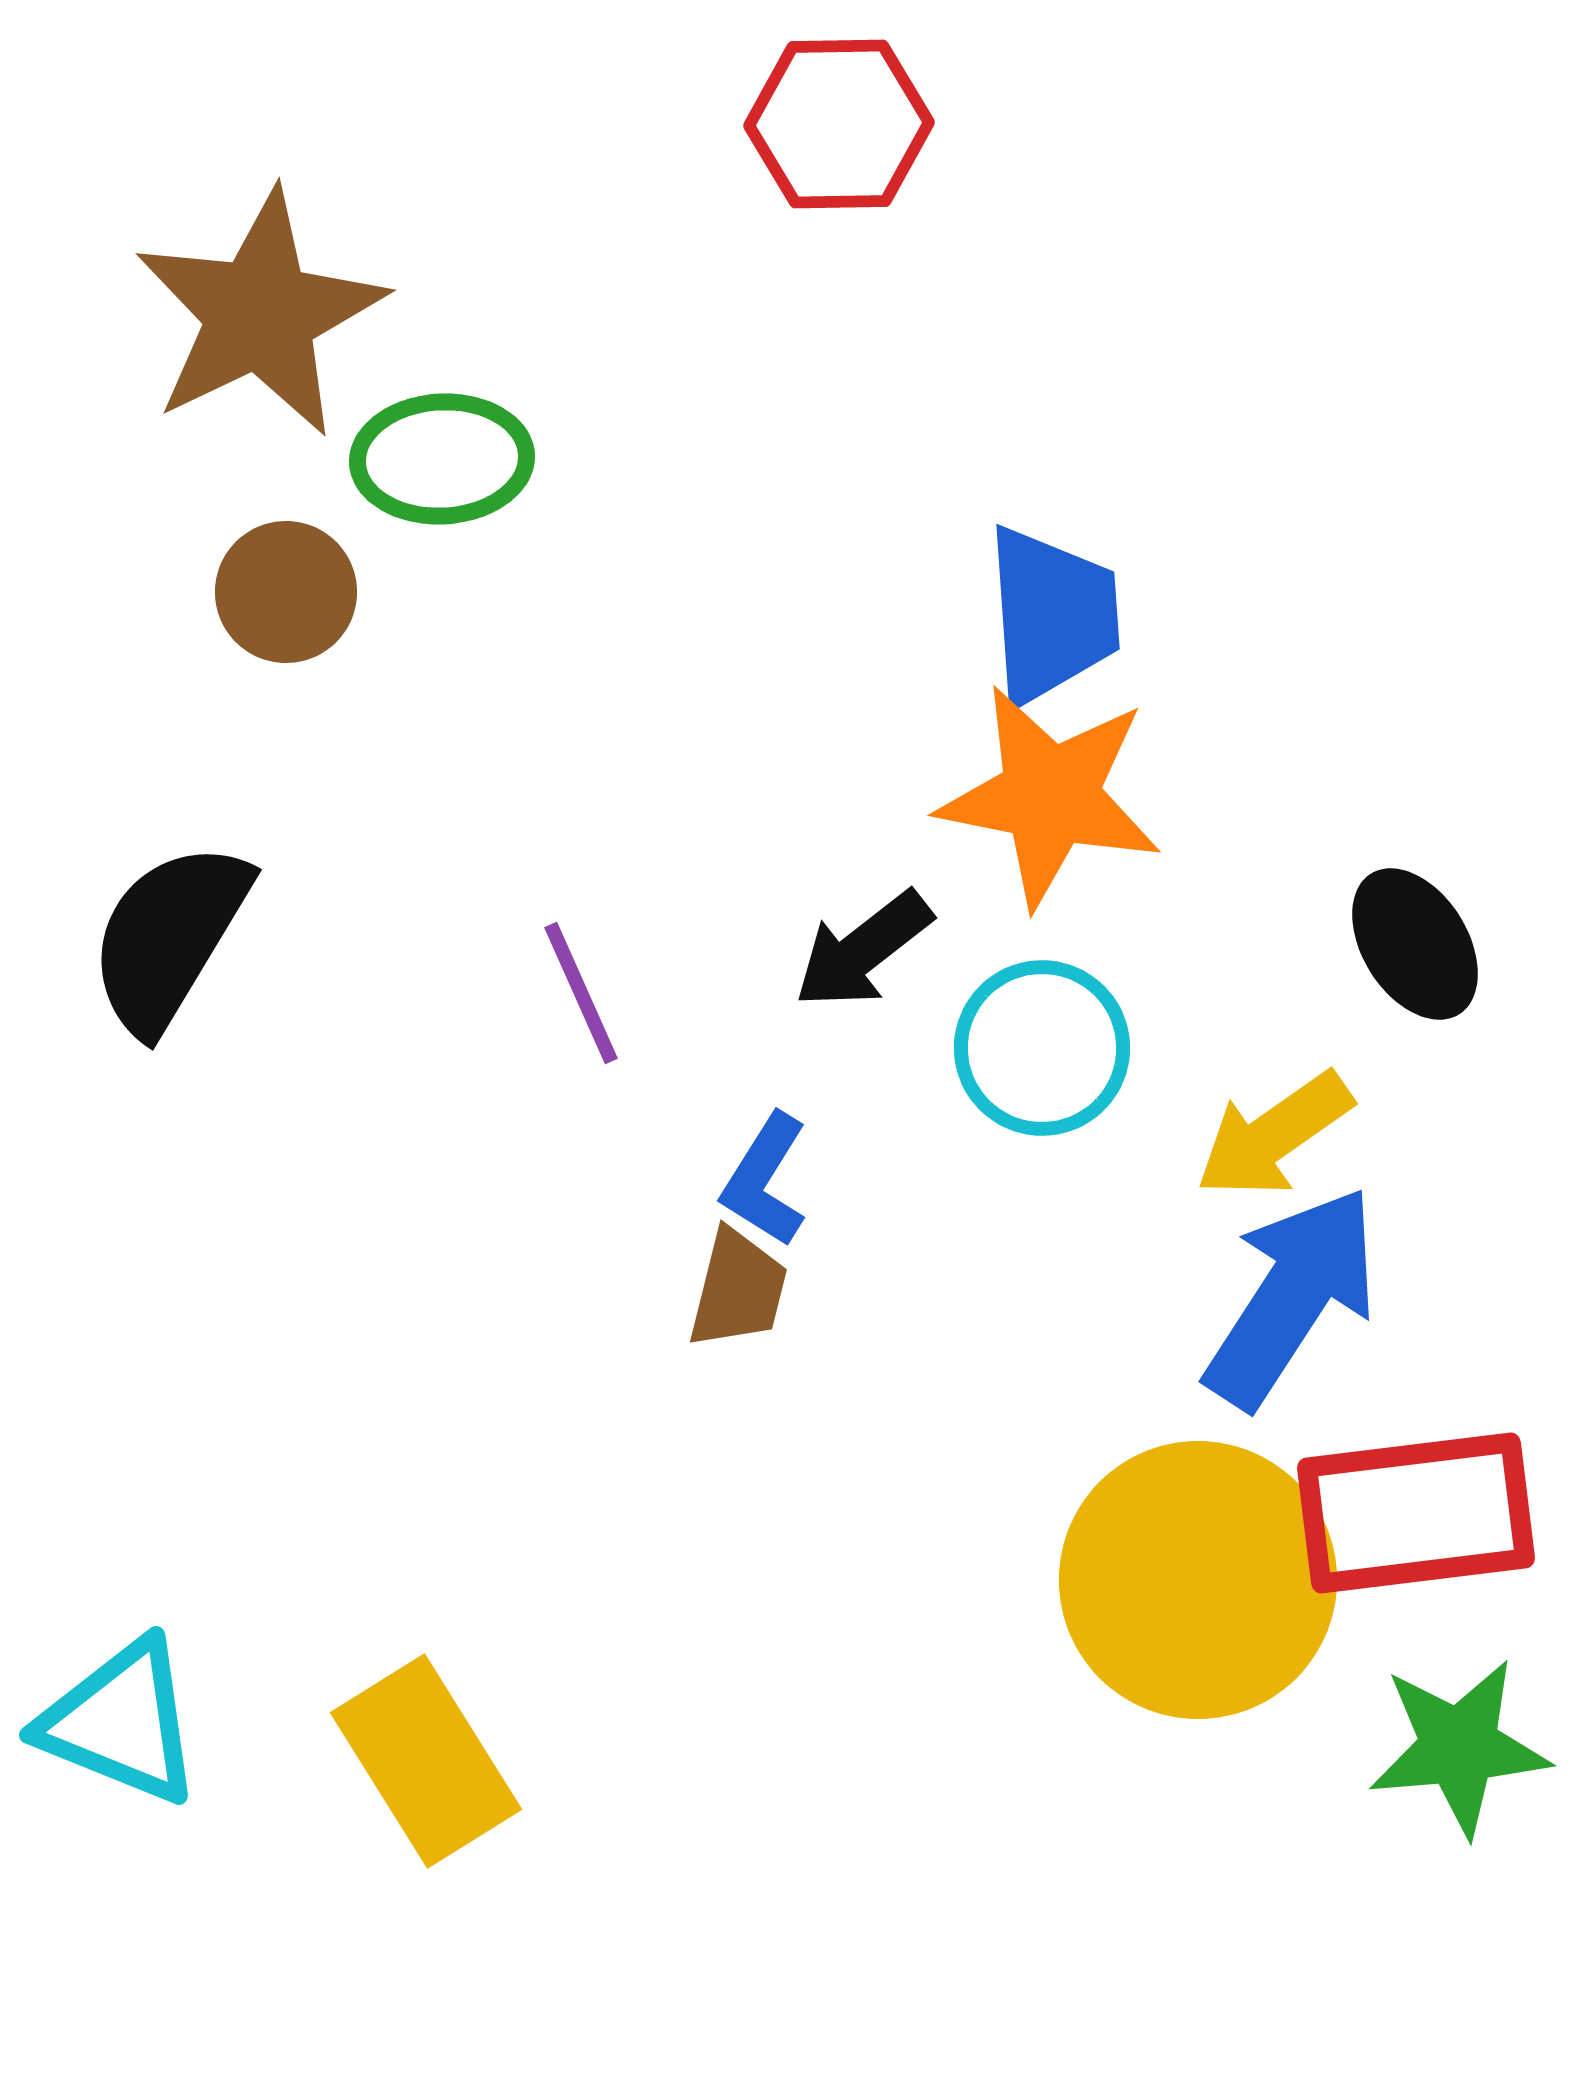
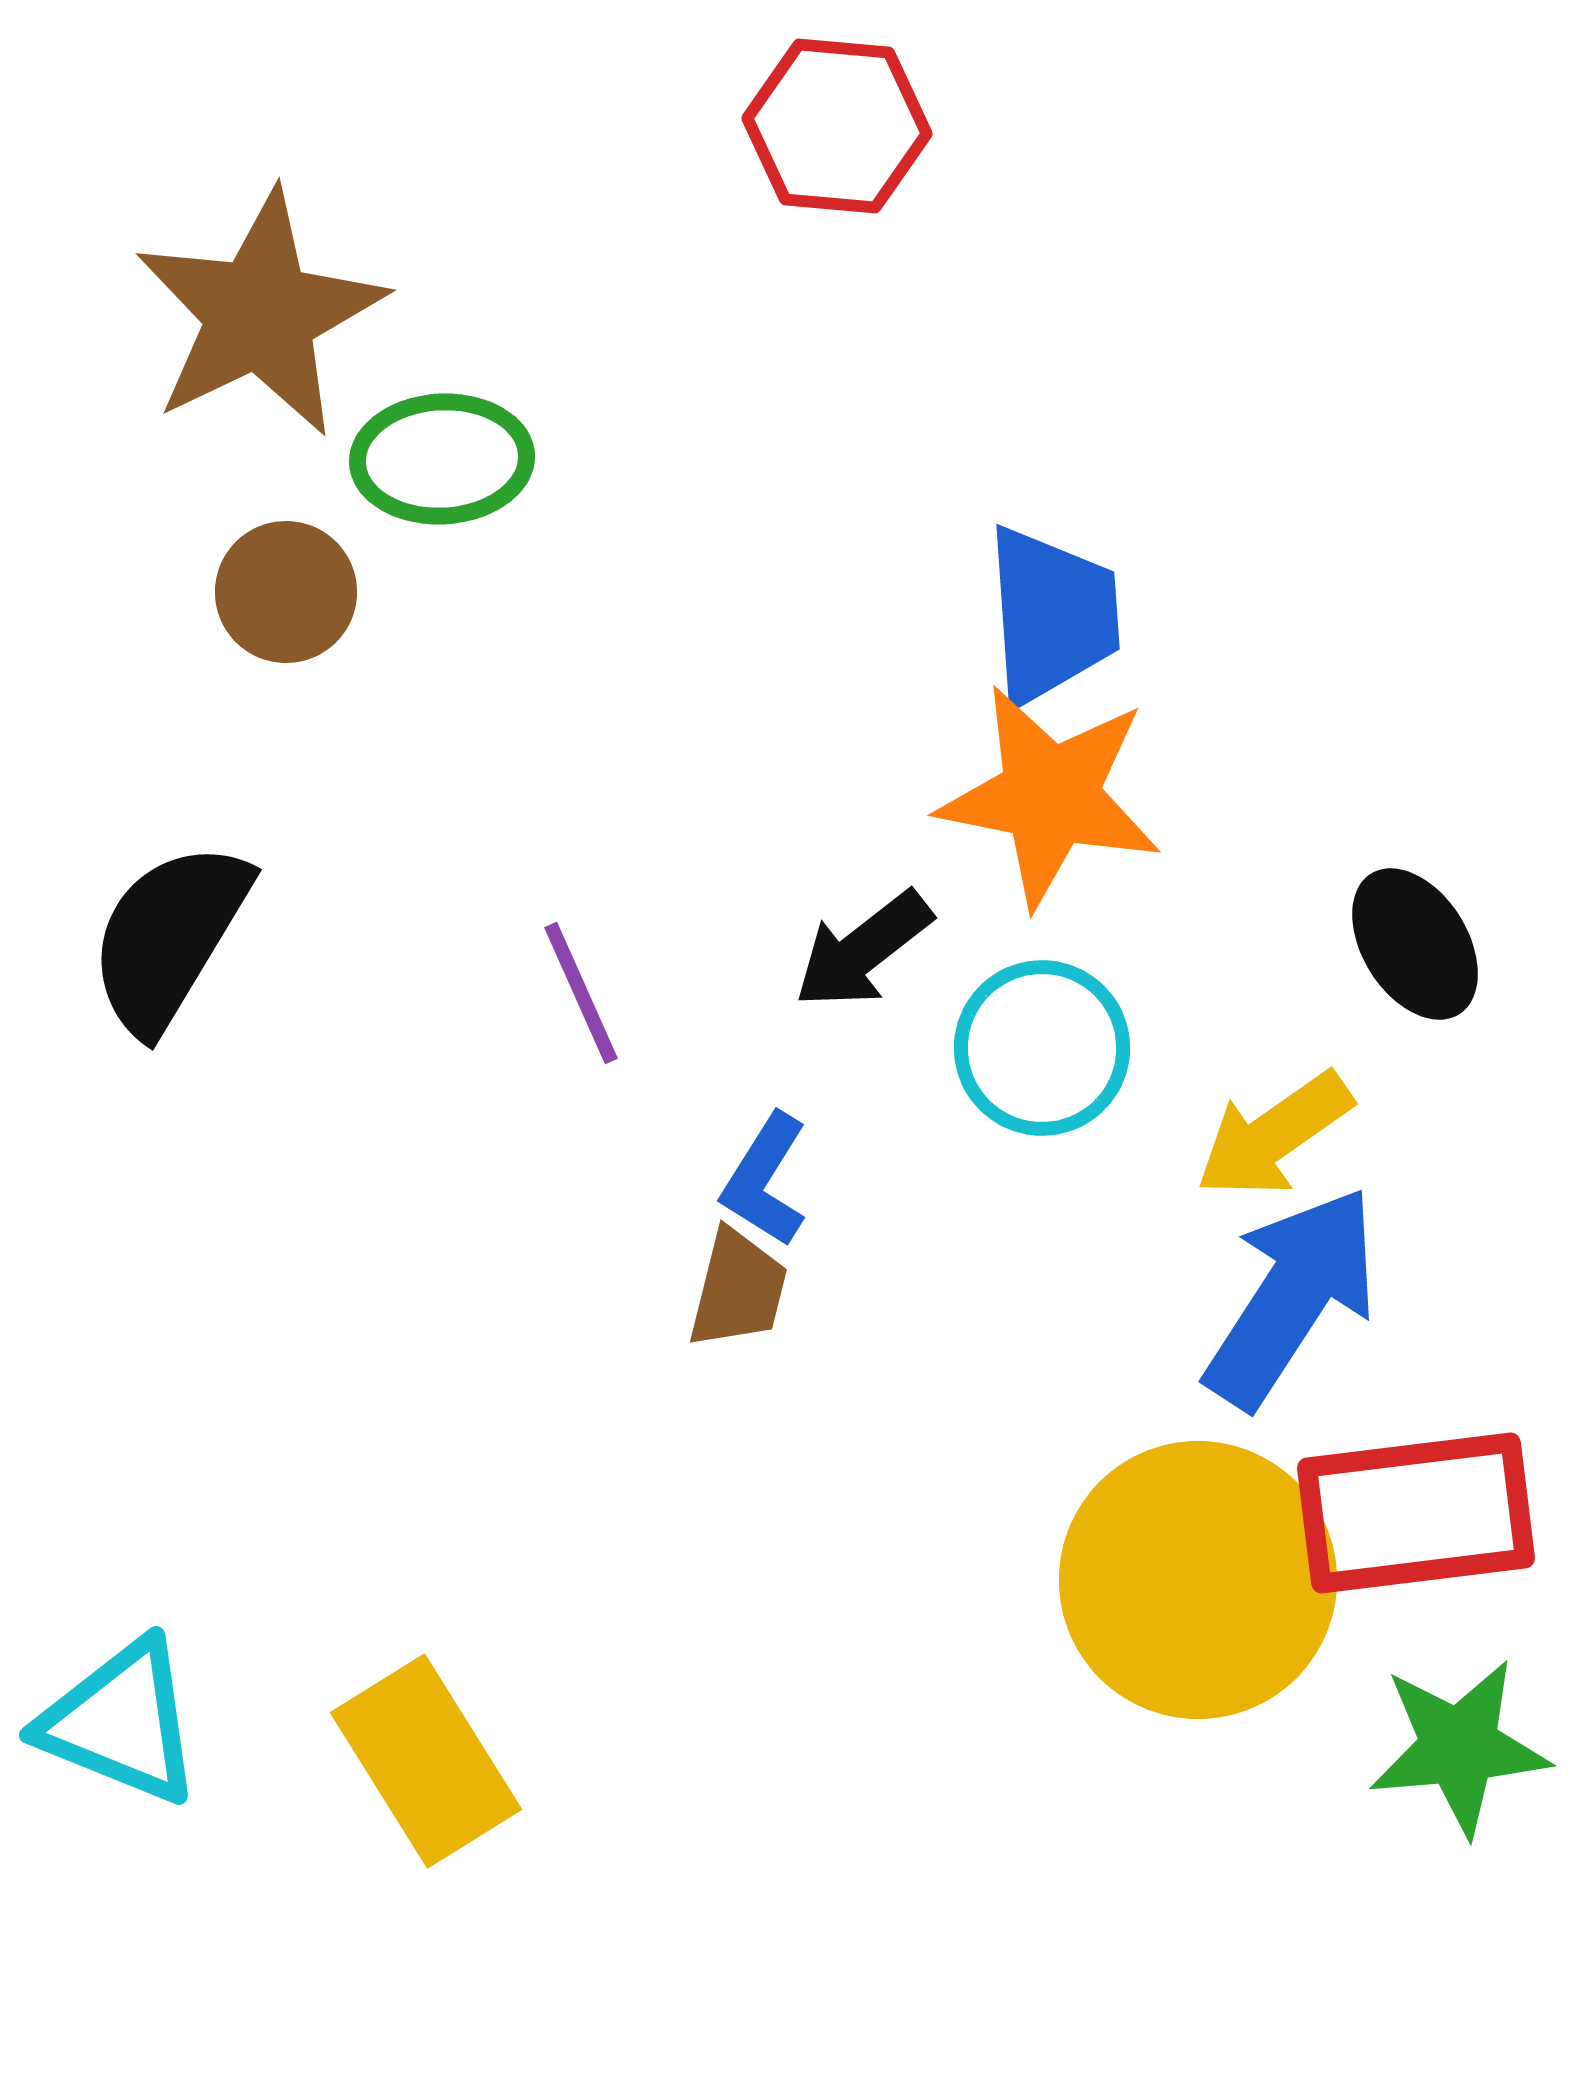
red hexagon: moved 2 px left, 2 px down; rotated 6 degrees clockwise
